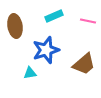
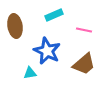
cyan rectangle: moved 1 px up
pink line: moved 4 px left, 9 px down
blue star: moved 1 px right, 1 px down; rotated 28 degrees counterclockwise
